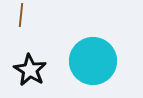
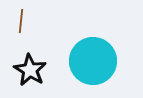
brown line: moved 6 px down
